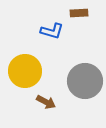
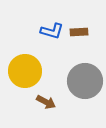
brown rectangle: moved 19 px down
